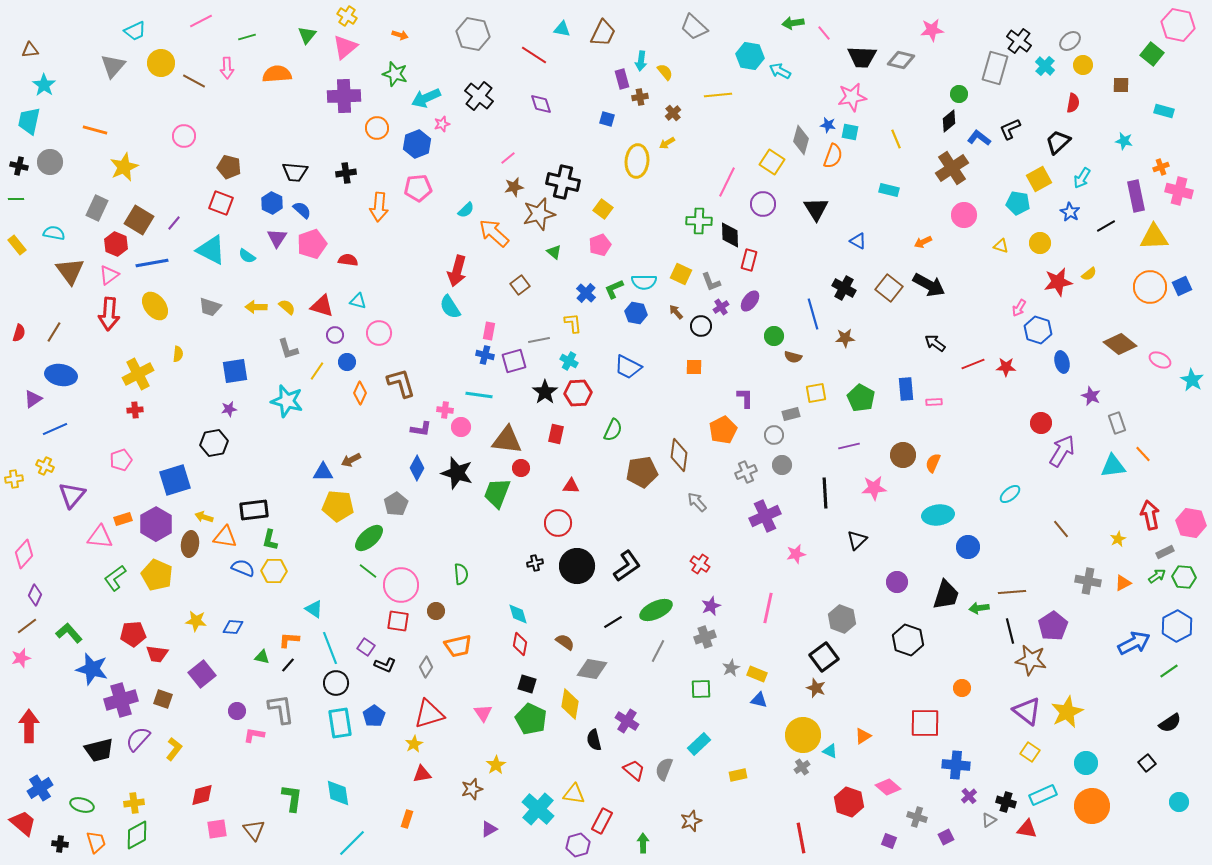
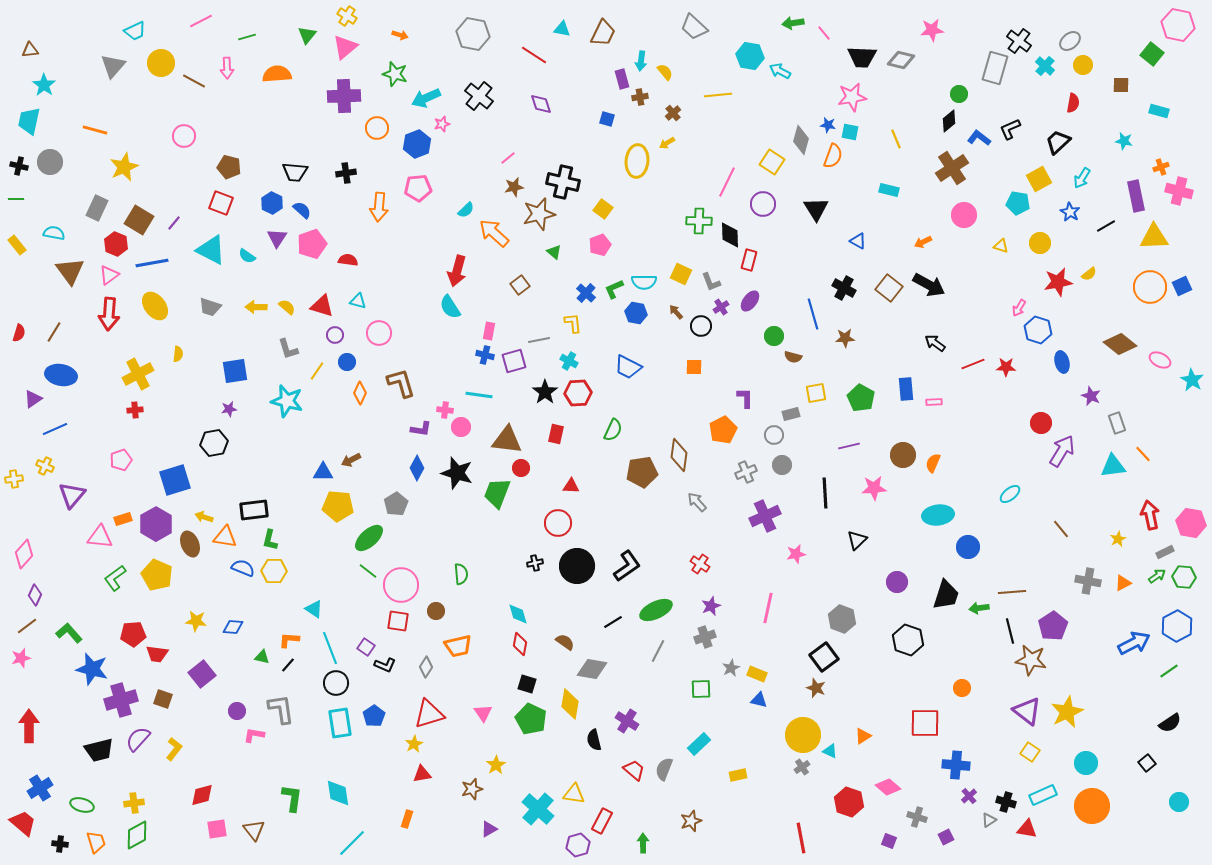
cyan rectangle at (1164, 111): moved 5 px left
brown ellipse at (190, 544): rotated 30 degrees counterclockwise
